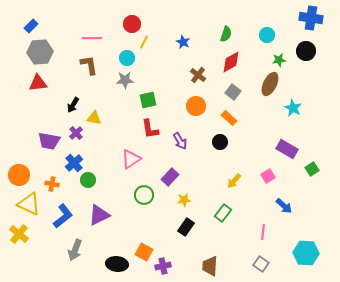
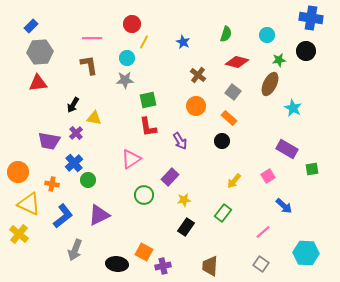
red diamond at (231, 62): moved 6 px right; rotated 45 degrees clockwise
red L-shape at (150, 129): moved 2 px left, 2 px up
black circle at (220, 142): moved 2 px right, 1 px up
green square at (312, 169): rotated 24 degrees clockwise
orange circle at (19, 175): moved 1 px left, 3 px up
pink line at (263, 232): rotated 42 degrees clockwise
